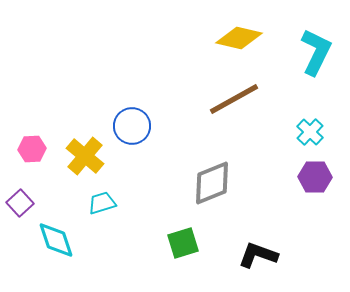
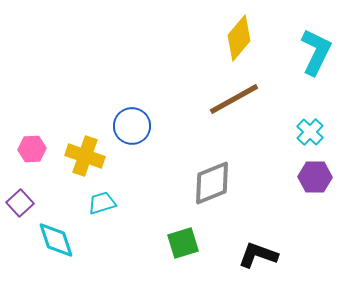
yellow diamond: rotated 63 degrees counterclockwise
yellow cross: rotated 21 degrees counterclockwise
